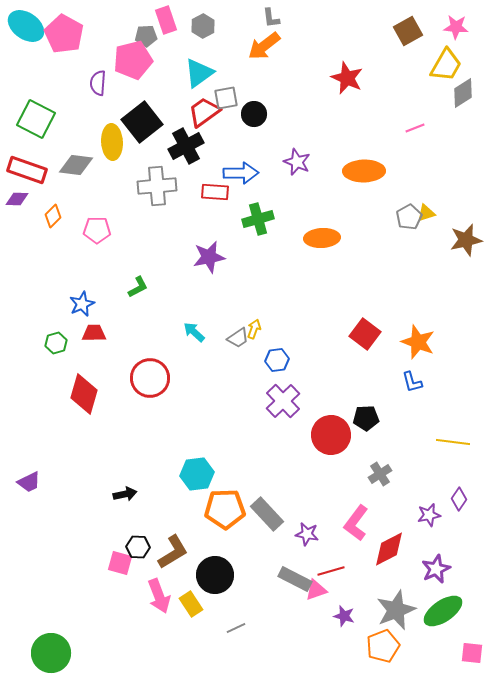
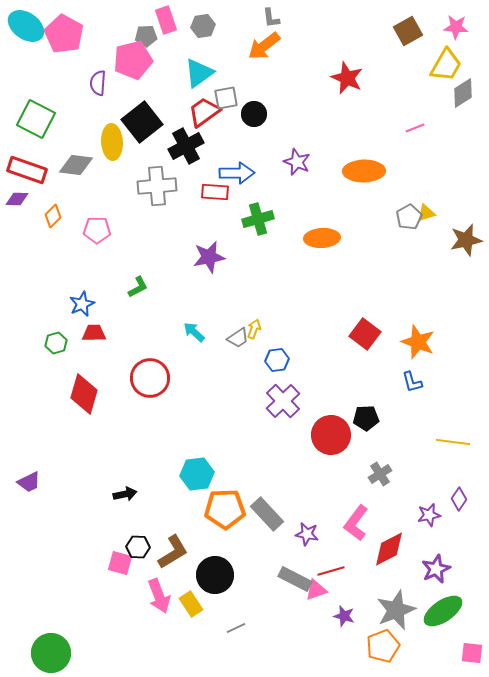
gray hexagon at (203, 26): rotated 20 degrees clockwise
blue arrow at (241, 173): moved 4 px left
